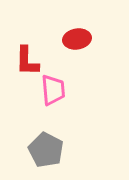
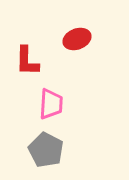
red ellipse: rotated 12 degrees counterclockwise
pink trapezoid: moved 2 px left, 14 px down; rotated 8 degrees clockwise
